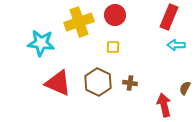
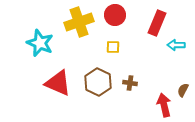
red rectangle: moved 12 px left, 6 px down
cyan star: moved 1 px left; rotated 16 degrees clockwise
brown semicircle: moved 2 px left, 2 px down
